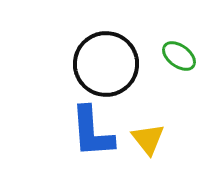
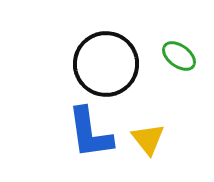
blue L-shape: moved 2 px left, 1 px down; rotated 4 degrees counterclockwise
